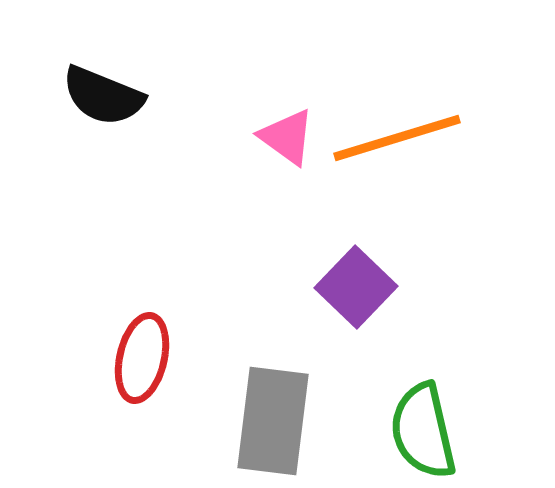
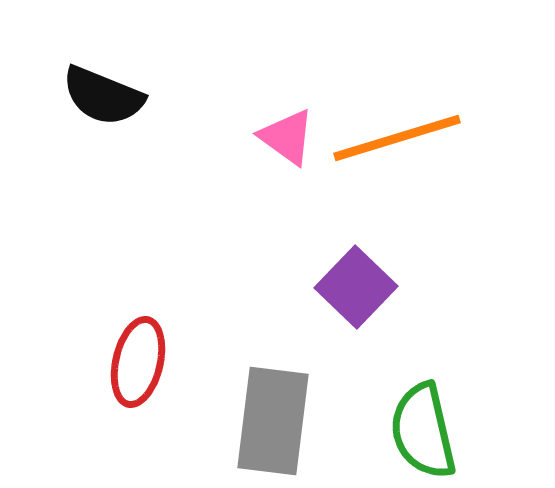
red ellipse: moved 4 px left, 4 px down
